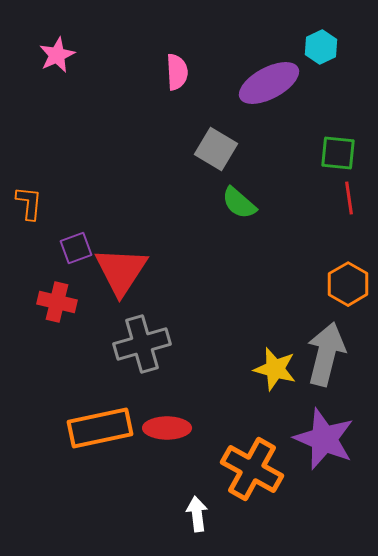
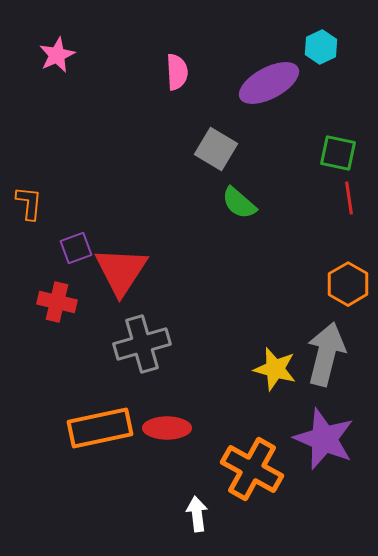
green square: rotated 6 degrees clockwise
